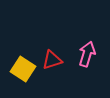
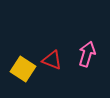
red triangle: rotated 40 degrees clockwise
